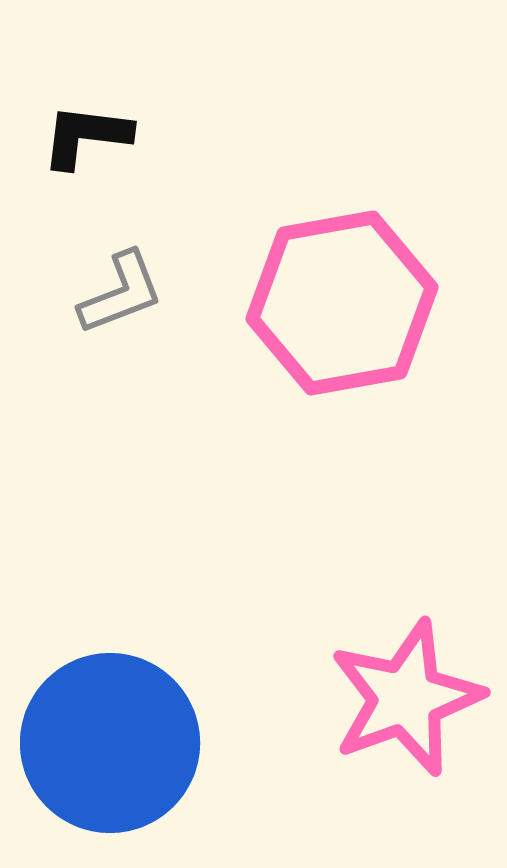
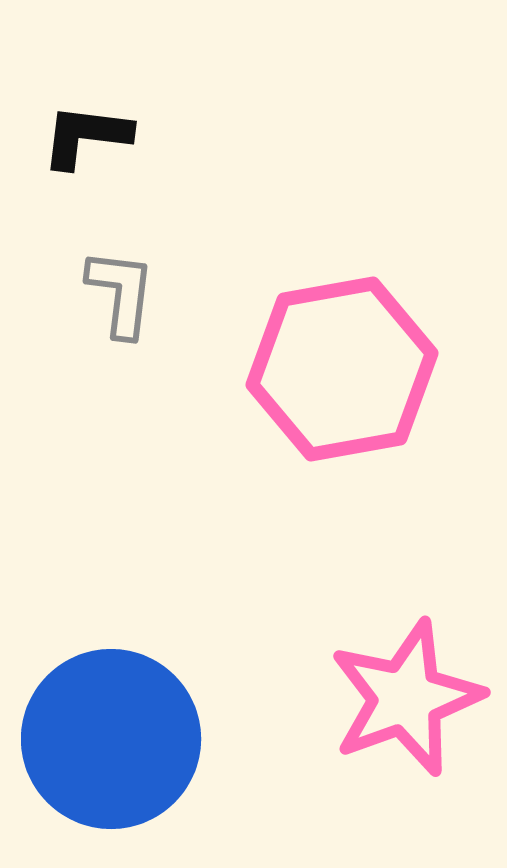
gray L-shape: rotated 62 degrees counterclockwise
pink hexagon: moved 66 px down
blue circle: moved 1 px right, 4 px up
